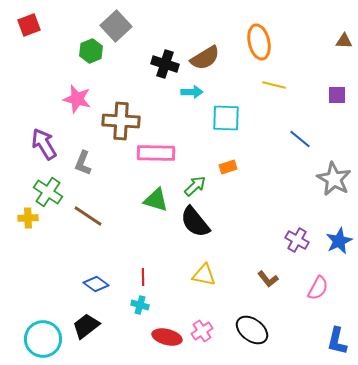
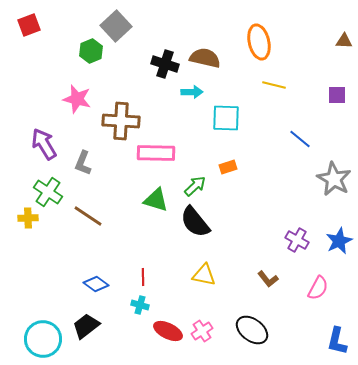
brown semicircle: rotated 136 degrees counterclockwise
red ellipse: moved 1 px right, 6 px up; rotated 12 degrees clockwise
